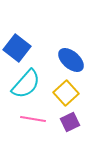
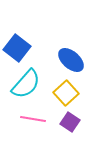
purple square: rotated 30 degrees counterclockwise
